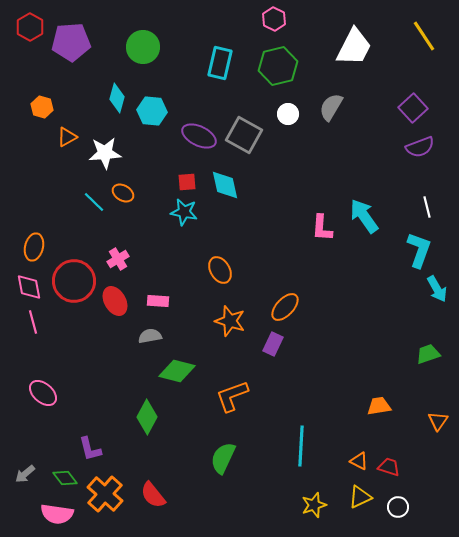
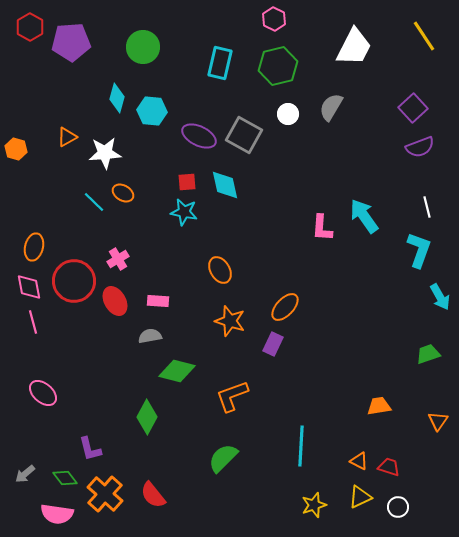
orange hexagon at (42, 107): moved 26 px left, 42 px down
cyan arrow at (437, 289): moved 3 px right, 8 px down
green semicircle at (223, 458): rotated 20 degrees clockwise
